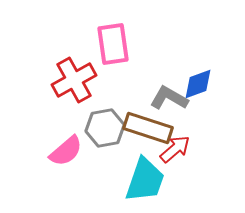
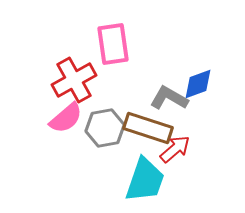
pink semicircle: moved 33 px up
